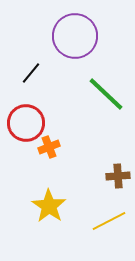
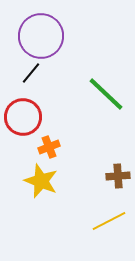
purple circle: moved 34 px left
red circle: moved 3 px left, 6 px up
yellow star: moved 8 px left, 25 px up; rotated 12 degrees counterclockwise
